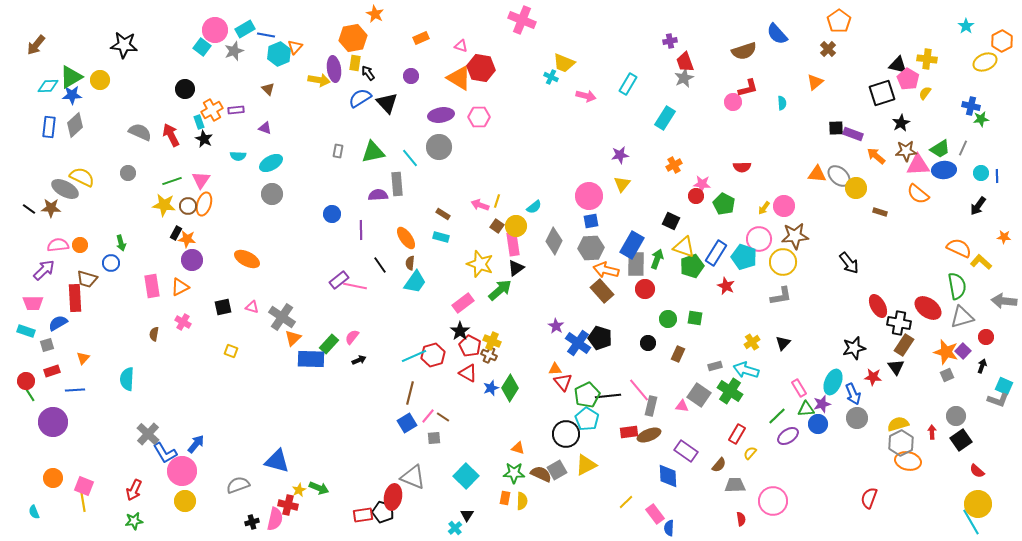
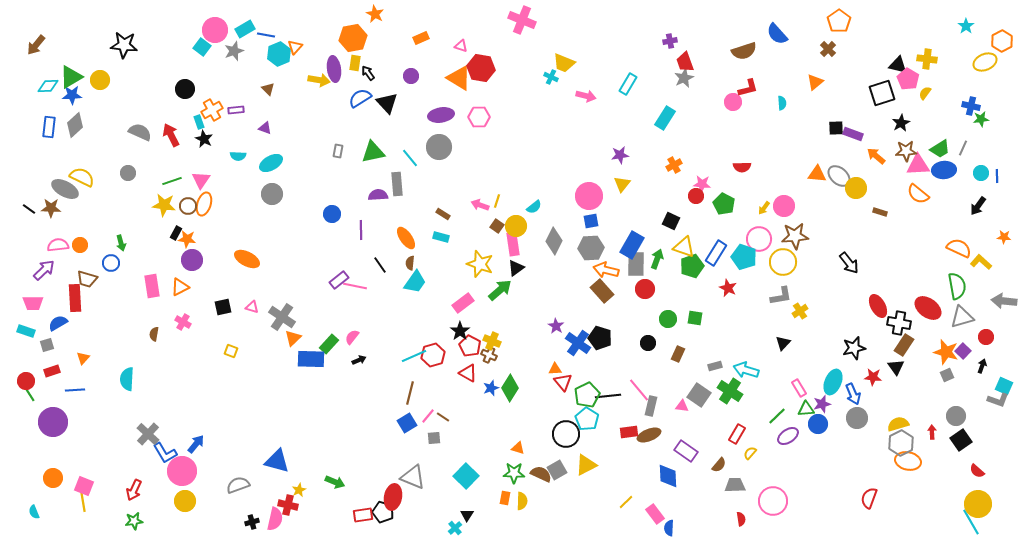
red star at (726, 286): moved 2 px right, 2 px down
yellow cross at (752, 342): moved 48 px right, 31 px up
green arrow at (319, 488): moved 16 px right, 6 px up
